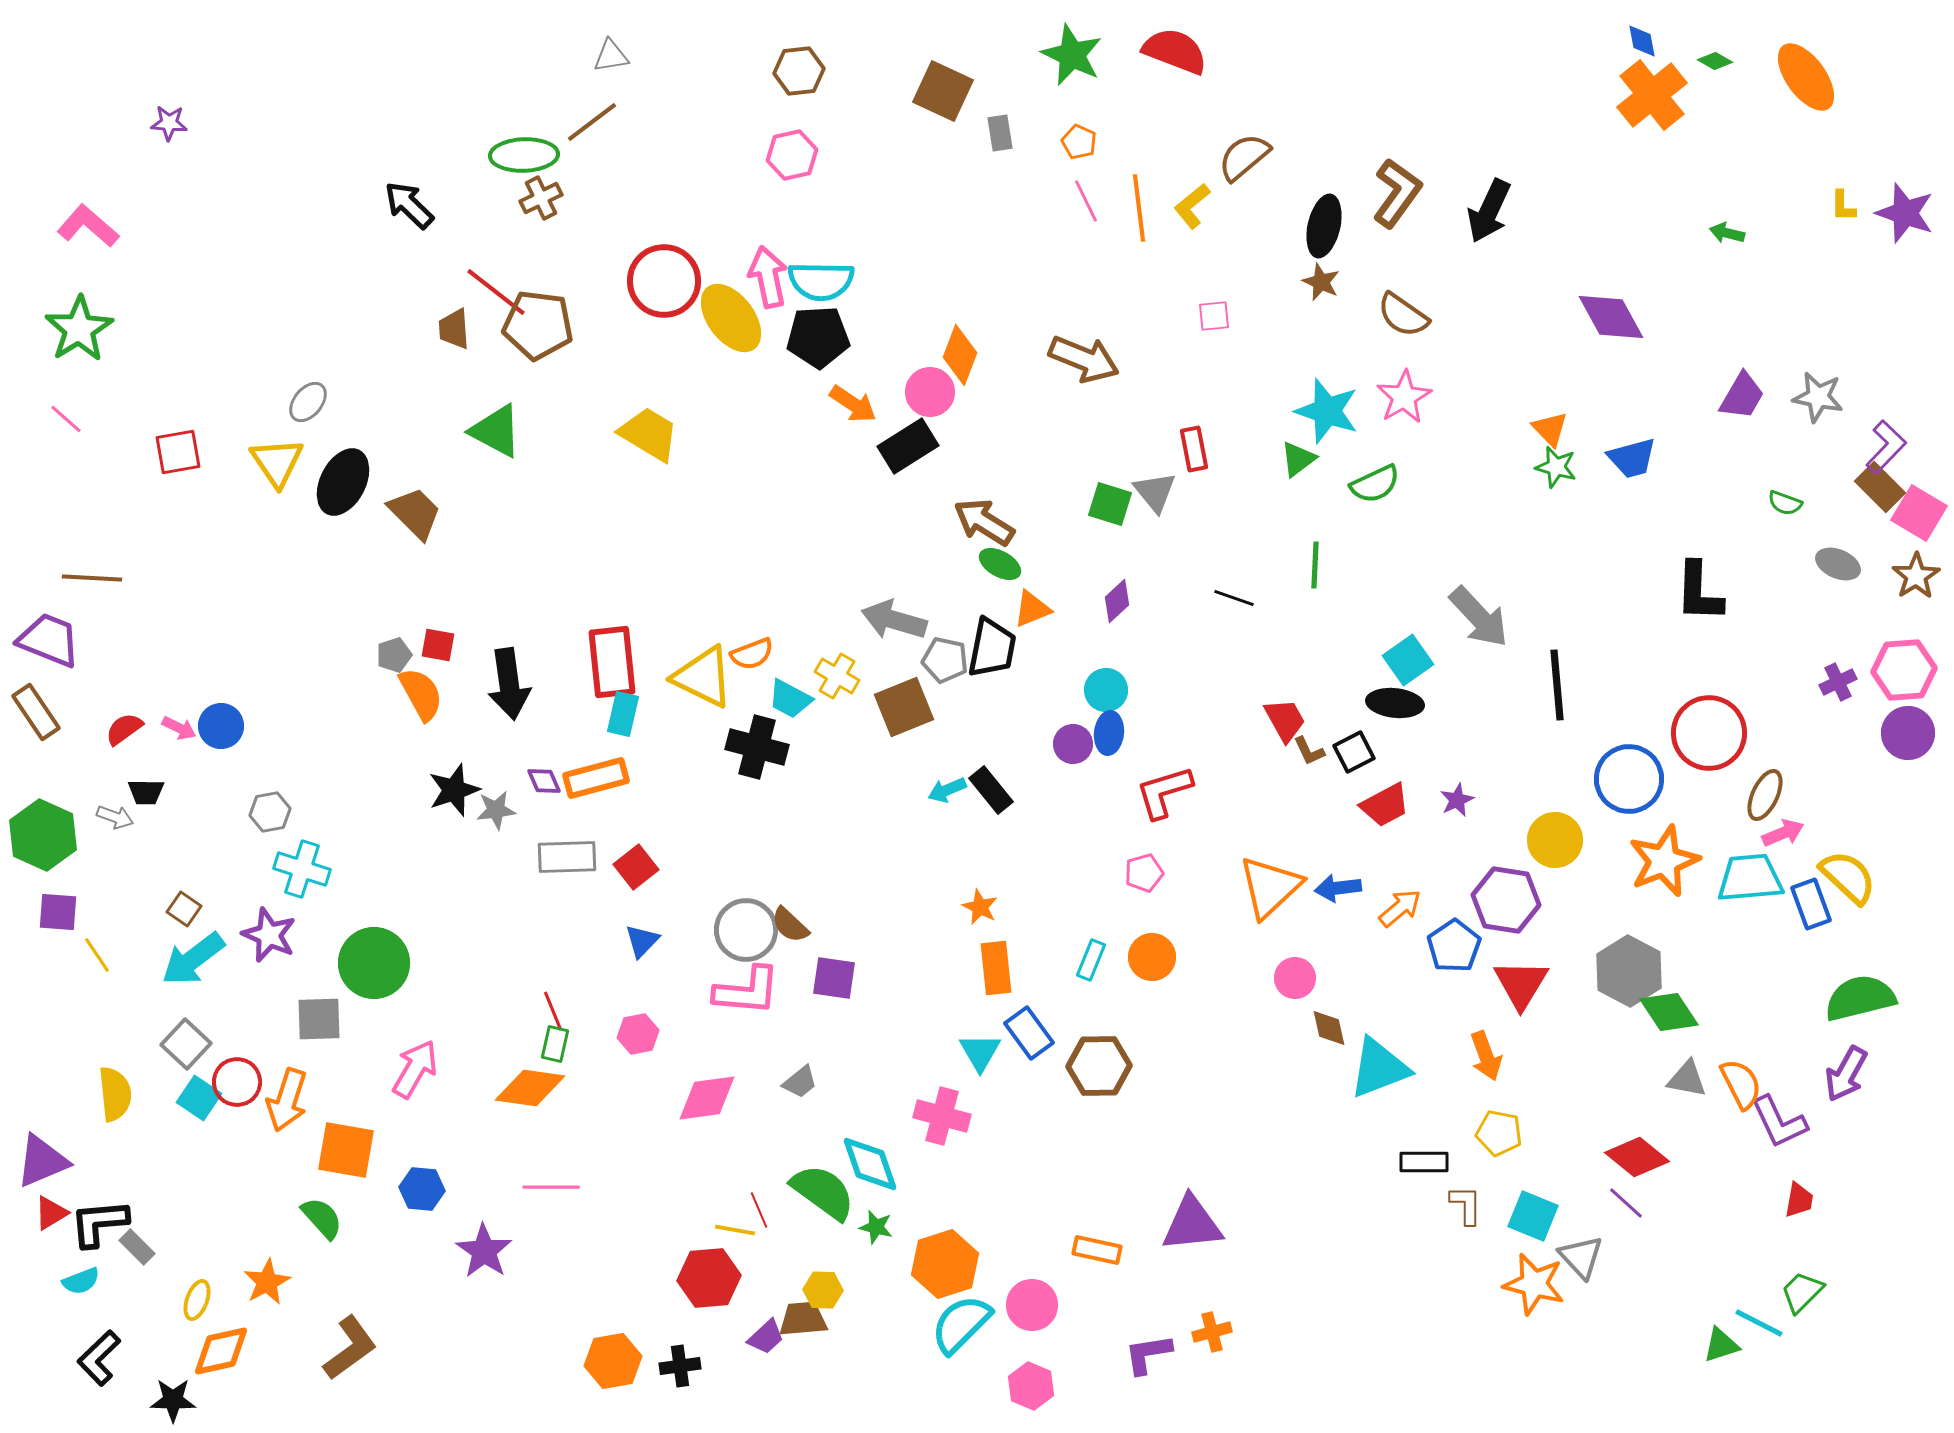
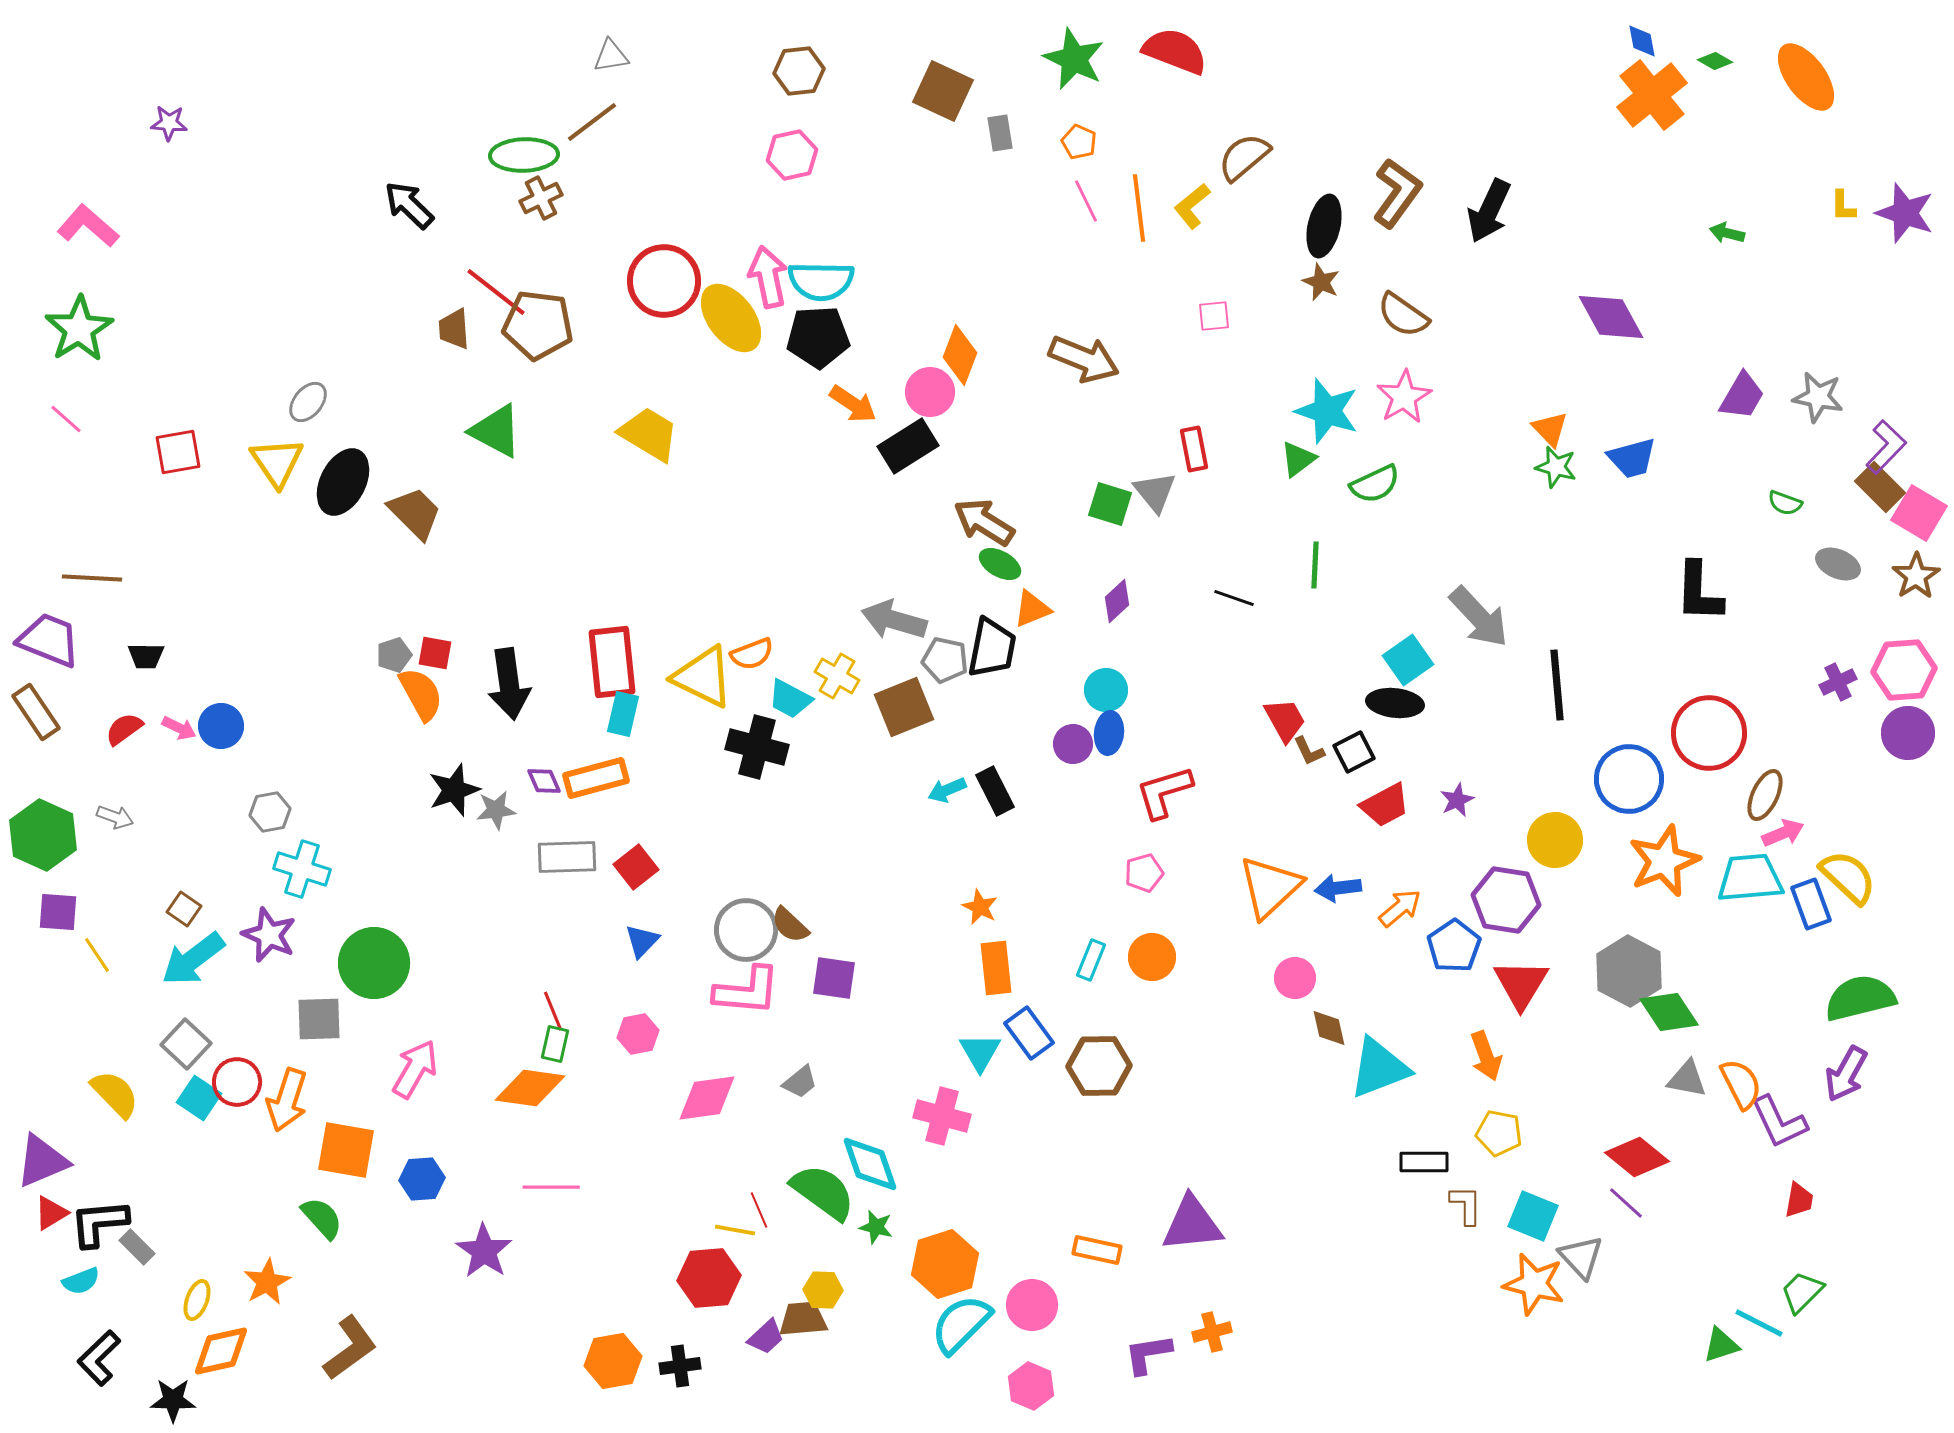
green star at (1072, 55): moved 2 px right, 4 px down
red square at (438, 645): moved 3 px left, 8 px down
black rectangle at (991, 790): moved 4 px right, 1 px down; rotated 12 degrees clockwise
black trapezoid at (146, 792): moved 136 px up
yellow semicircle at (115, 1094): rotated 38 degrees counterclockwise
blue hexagon at (422, 1189): moved 10 px up; rotated 9 degrees counterclockwise
